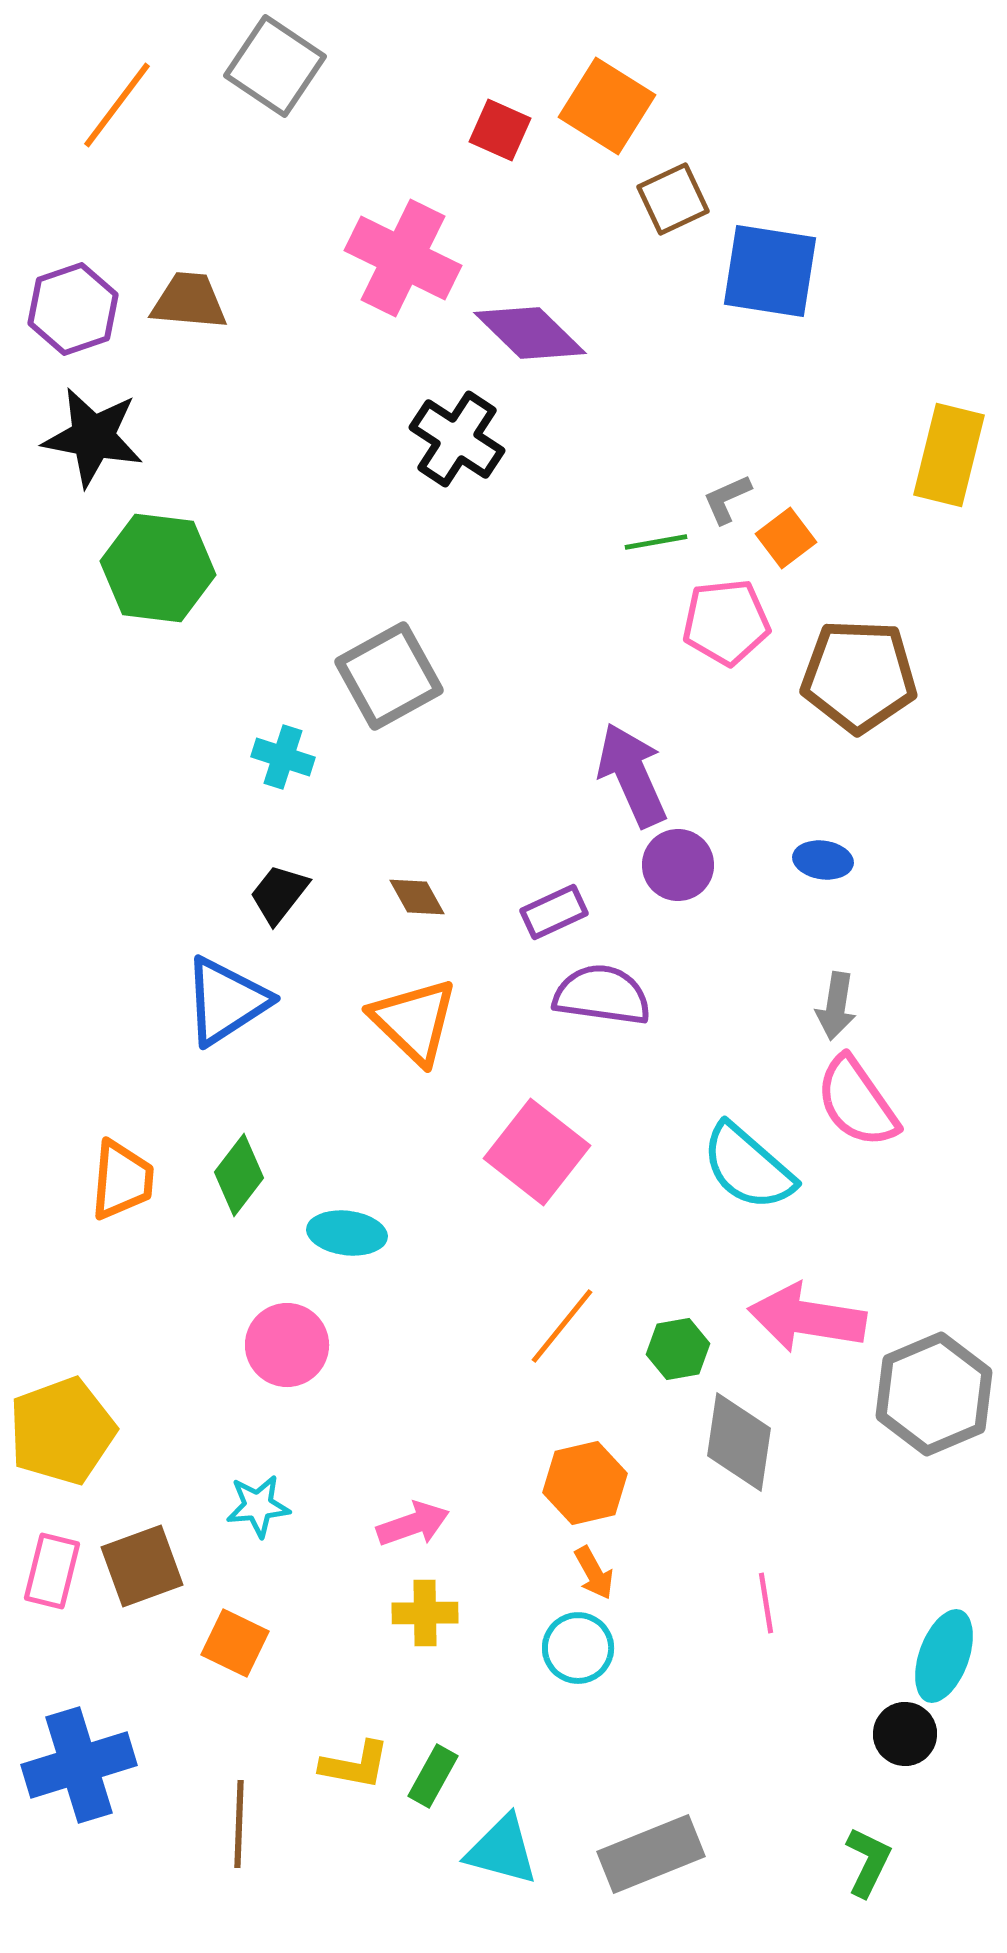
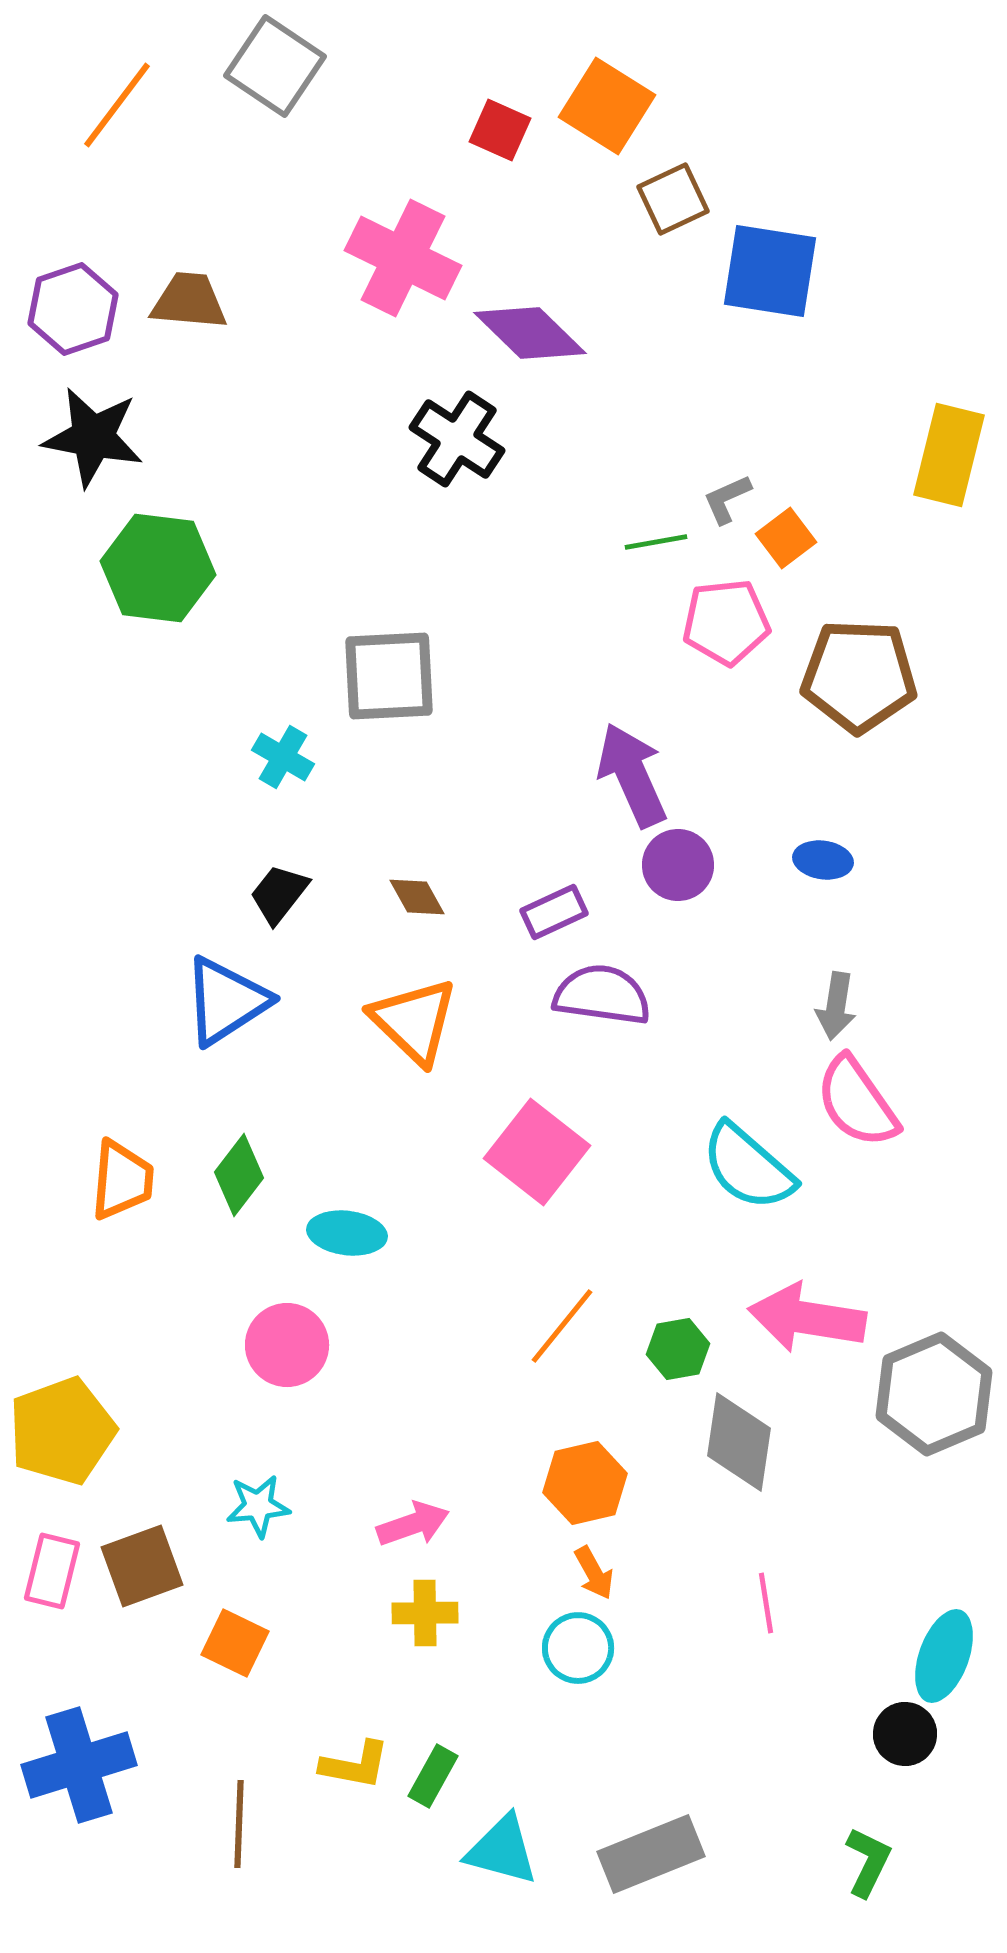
gray square at (389, 676): rotated 26 degrees clockwise
cyan cross at (283, 757): rotated 12 degrees clockwise
